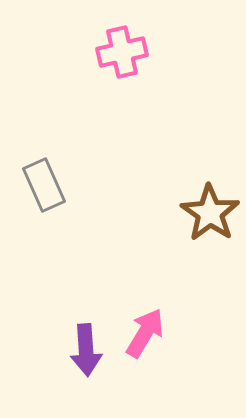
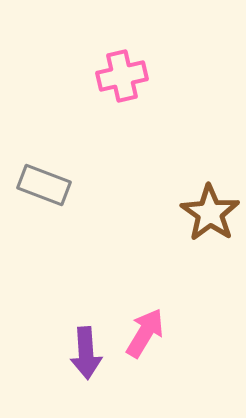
pink cross: moved 24 px down
gray rectangle: rotated 45 degrees counterclockwise
purple arrow: moved 3 px down
